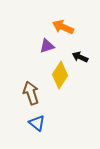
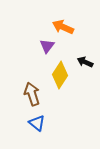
purple triangle: rotated 35 degrees counterclockwise
black arrow: moved 5 px right, 5 px down
brown arrow: moved 1 px right, 1 px down
